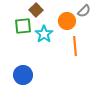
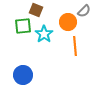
brown square: rotated 24 degrees counterclockwise
orange circle: moved 1 px right, 1 px down
